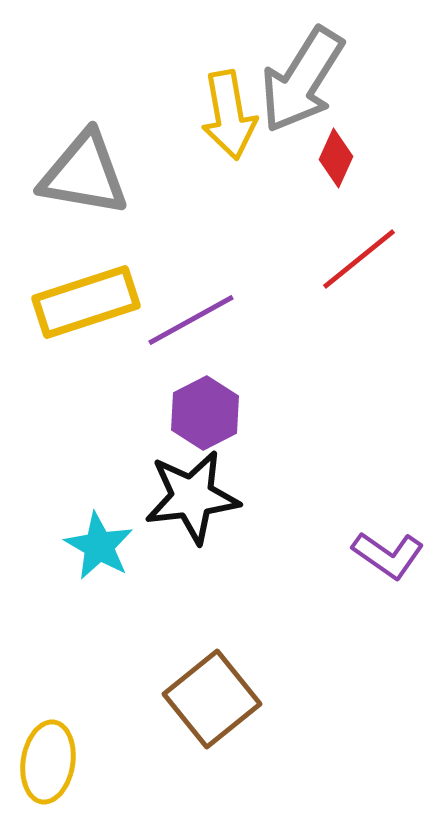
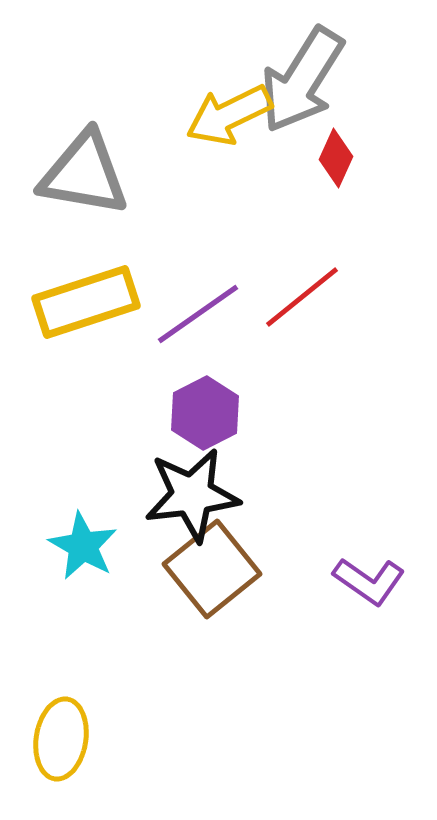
yellow arrow: rotated 74 degrees clockwise
red line: moved 57 px left, 38 px down
purple line: moved 7 px right, 6 px up; rotated 6 degrees counterclockwise
black star: moved 2 px up
cyan star: moved 16 px left
purple L-shape: moved 19 px left, 26 px down
brown square: moved 130 px up
yellow ellipse: moved 13 px right, 23 px up
